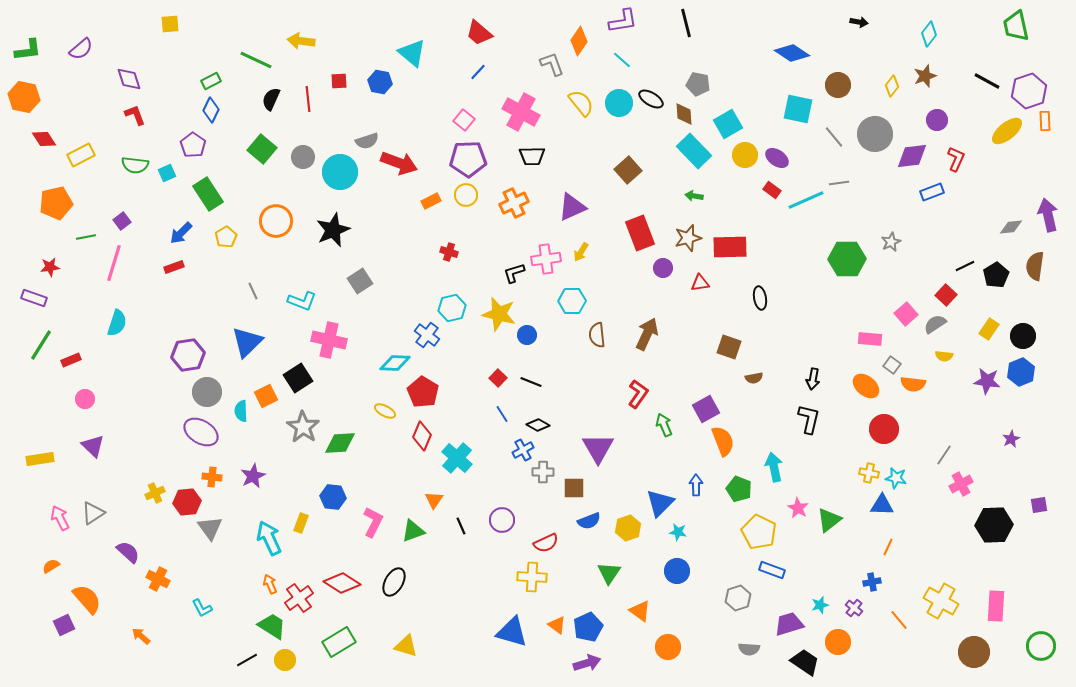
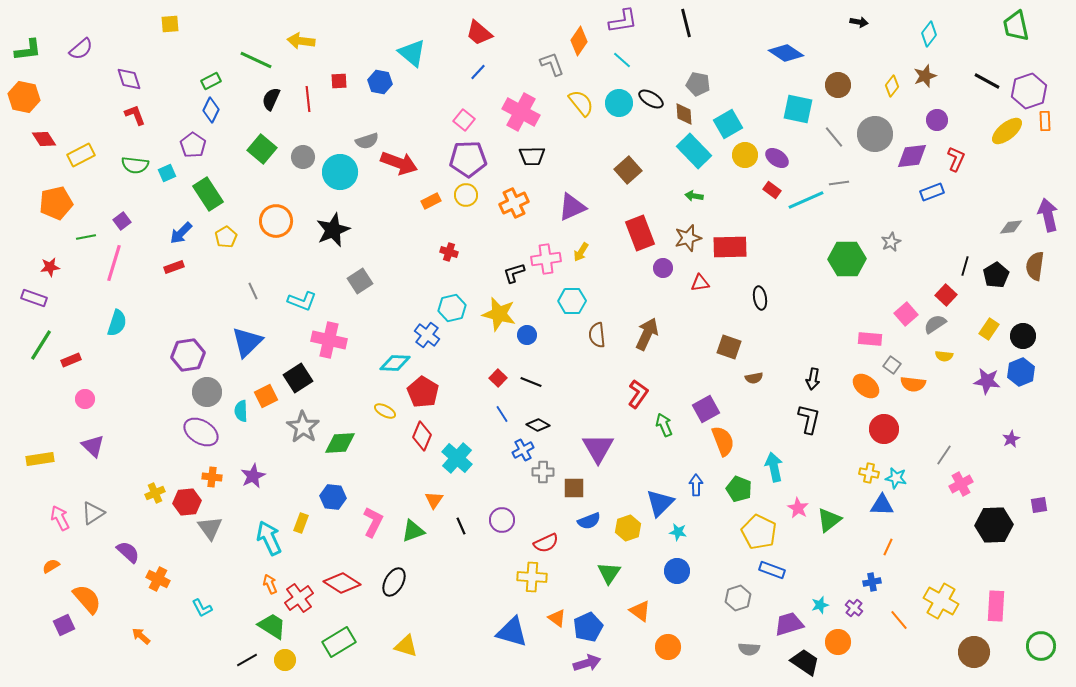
blue diamond at (792, 53): moved 6 px left
black line at (965, 266): rotated 48 degrees counterclockwise
orange triangle at (557, 625): moved 7 px up
